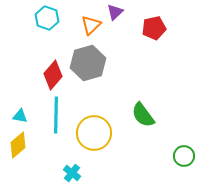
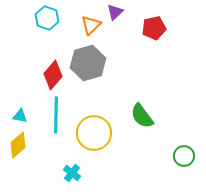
green semicircle: moved 1 px left, 1 px down
